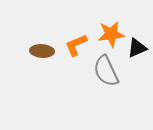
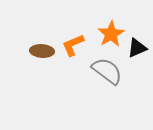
orange star: rotated 24 degrees counterclockwise
orange L-shape: moved 3 px left
gray semicircle: moved 1 px right; rotated 152 degrees clockwise
